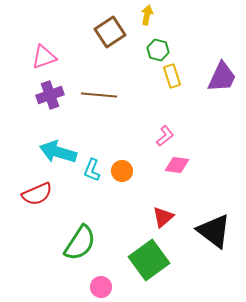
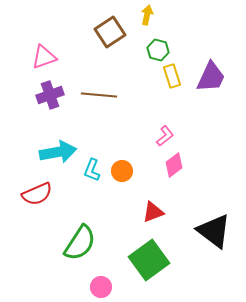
purple trapezoid: moved 11 px left
cyan arrow: rotated 153 degrees clockwise
pink diamond: moved 3 px left; rotated 45 degrees counterclockwise
red triangle: moved 10 px left, 5 px up; rotated 20 degrees clockwise
